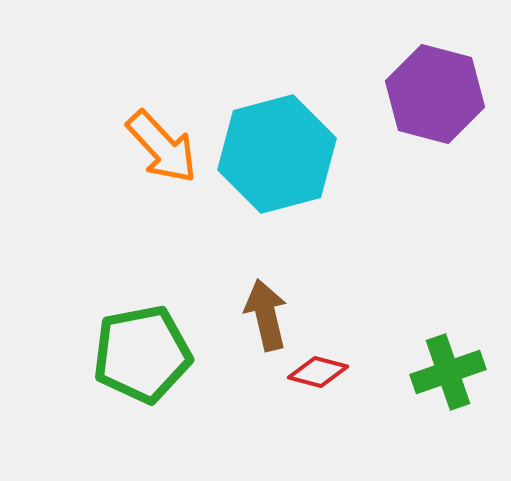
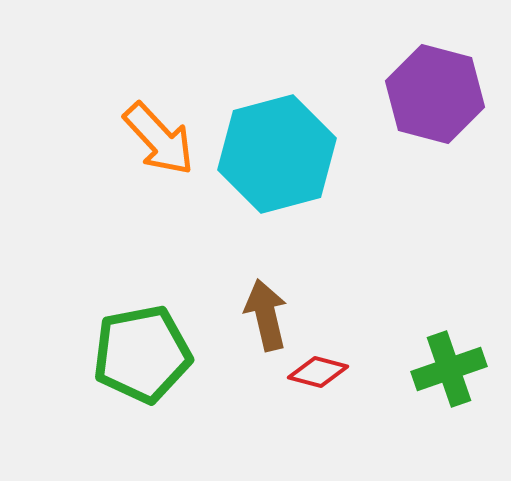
orange arrow: moved 3 px left, 8 px up
green cross: moved 1 px right, 3 px up
